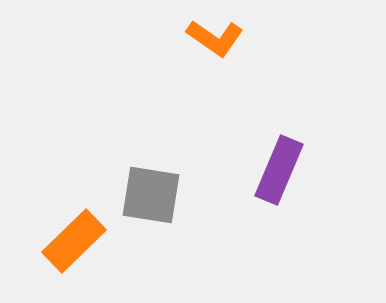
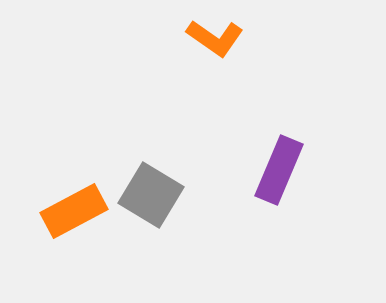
gray square: rotated 22 degrees clockwise
orange rectangle: moved 30 px up; rotated 16 degrees clockwise
